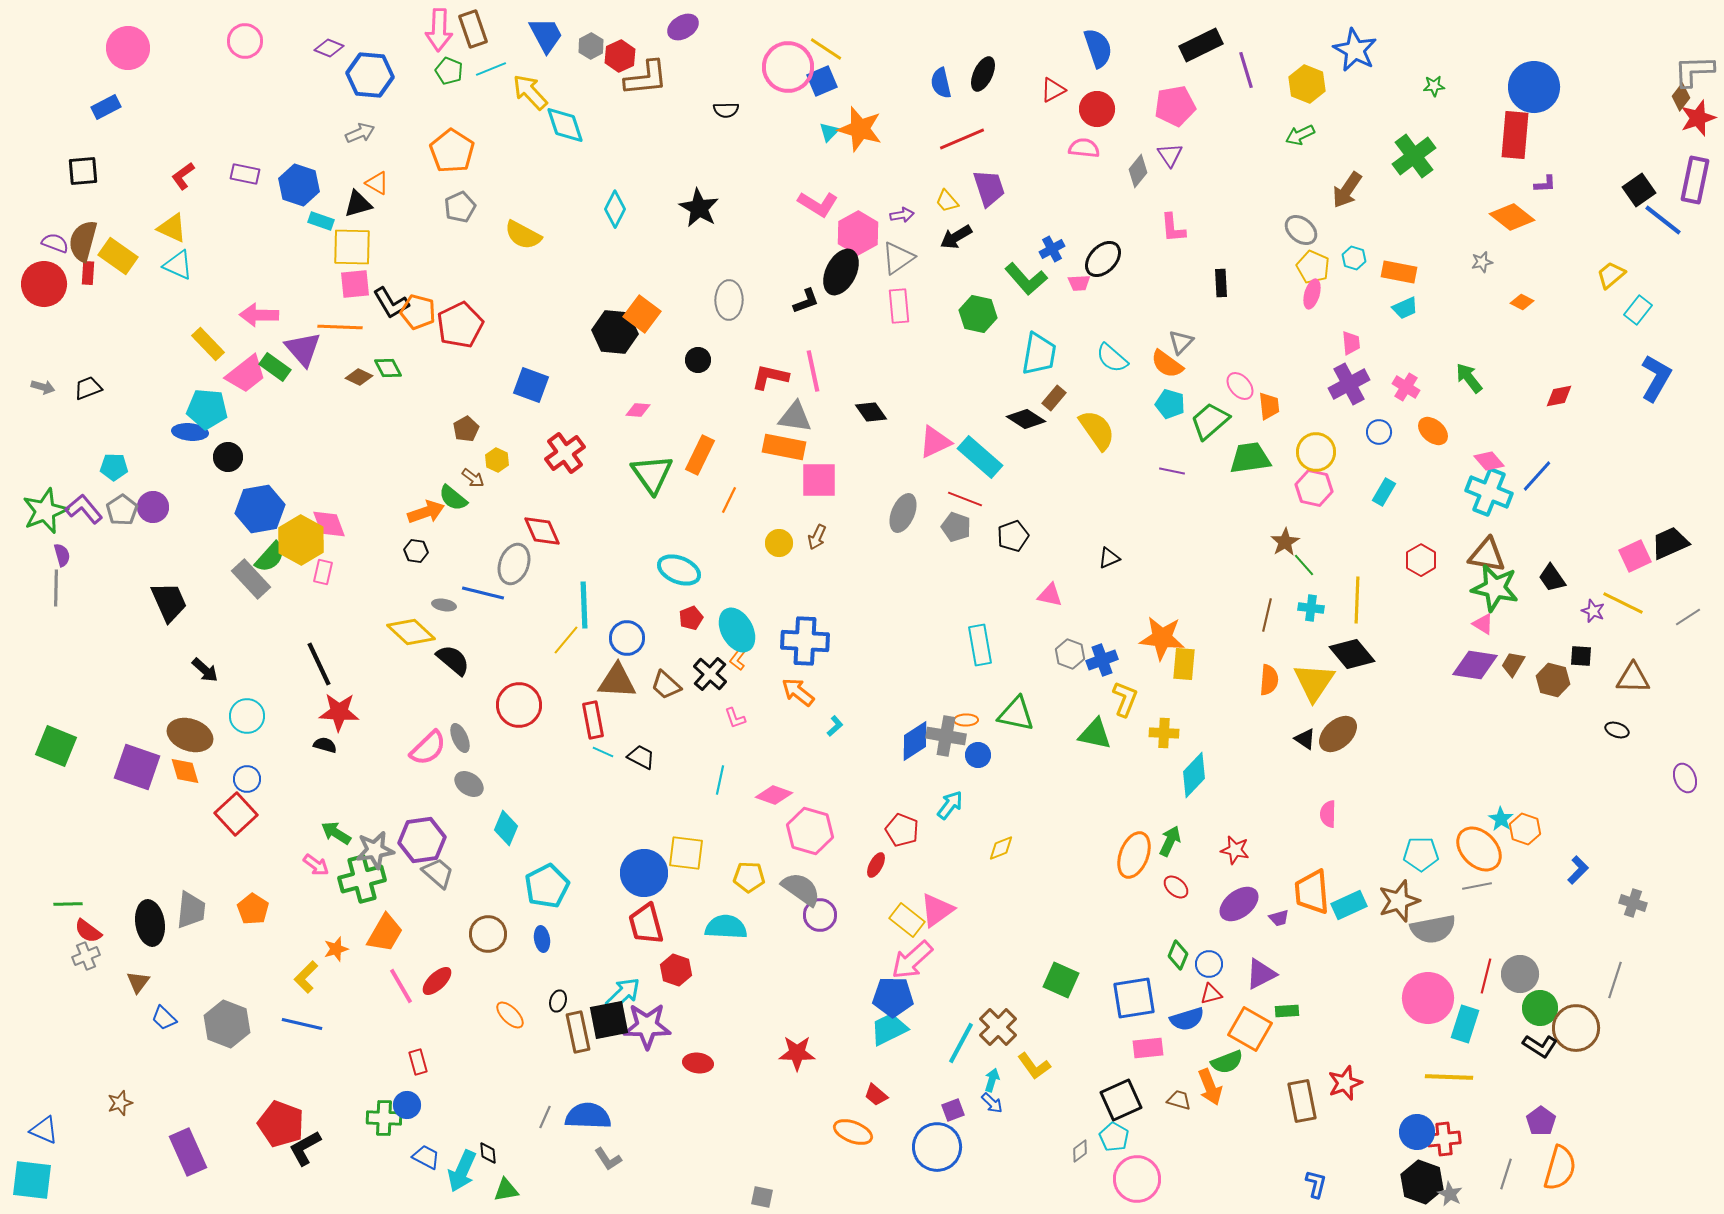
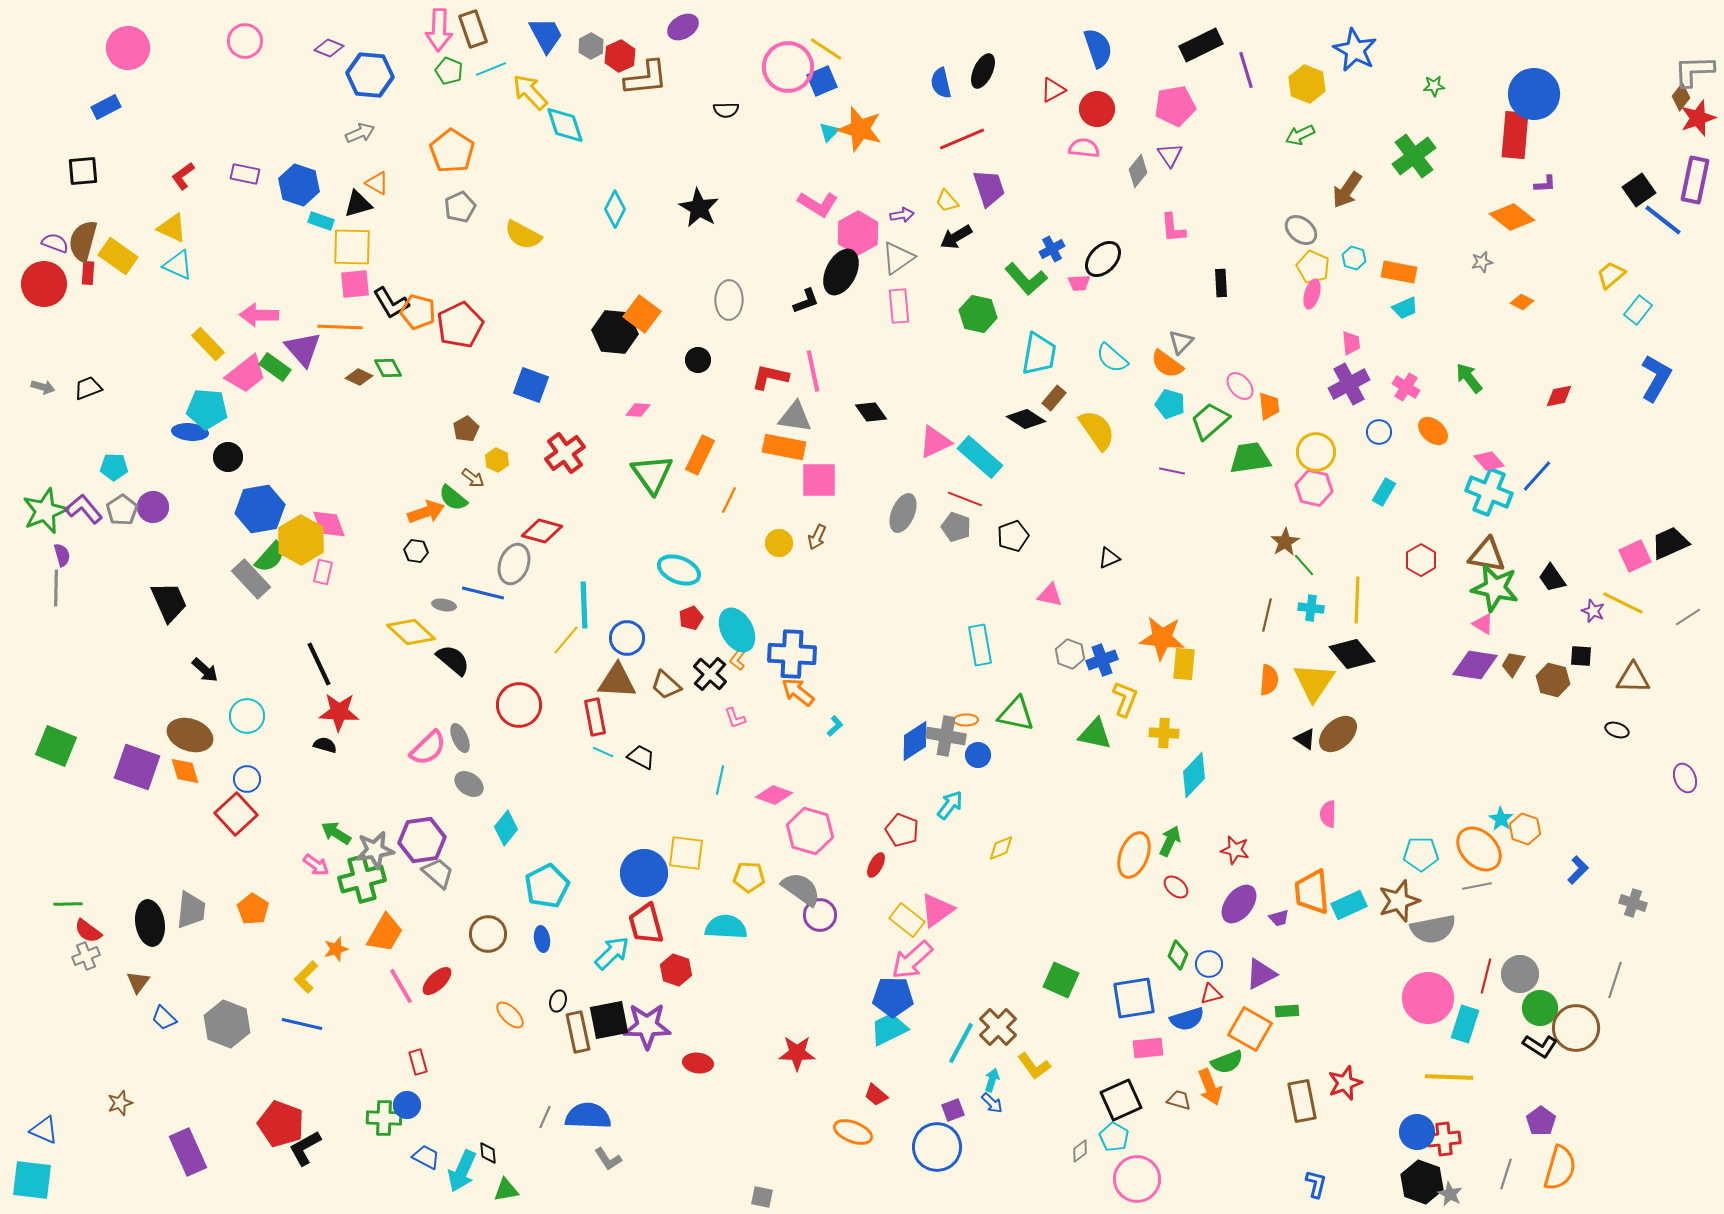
black ellipse at (983, 74): moved 3 px up
blue circle at (1534, 87): moved 7 px down
red diamond at (542, 531): rotated 51 degrees counterclockwise
blue cross at (805, 641): moved 13 px left, 13 px down
red rectangle at (593, 720): moved 2 px right, 3 px up
cyan diamond at (506, 828): rotated 16 degrees clockwise
purple ellipse at (1239, 904): rotated 15 degrees counterclockwise
cyan arrow at (623, 994): moved 11 px left, 41 px up
